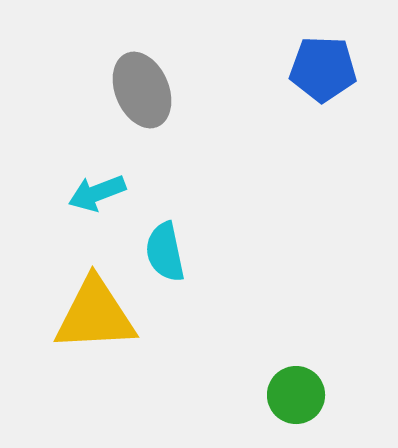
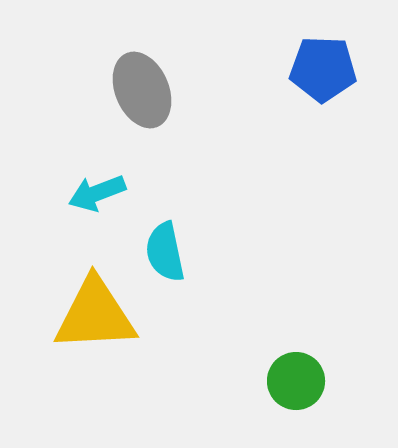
green circle: moved 14 px up
